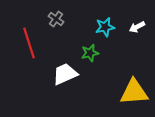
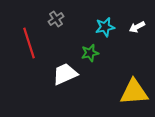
gray cross: rotated 21 degrees clockwise
